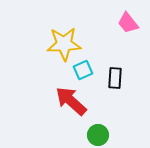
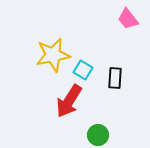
pink trapezoid: moved 4 px up
yellow star: moved 11 px left, 11 px down; rotated 8 degrees counterclockwise
cyan square: rotated 36 degrees counterclockwise
red arrow: moved 2 px left; rotated 100 degrees counterclockwise
